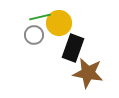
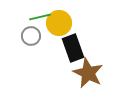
gray circle: moved 3 px left, 1 px down
black rectangle: rotated 40 degrees counterclockwise
brown star: rotated 16 degrees clockwise
